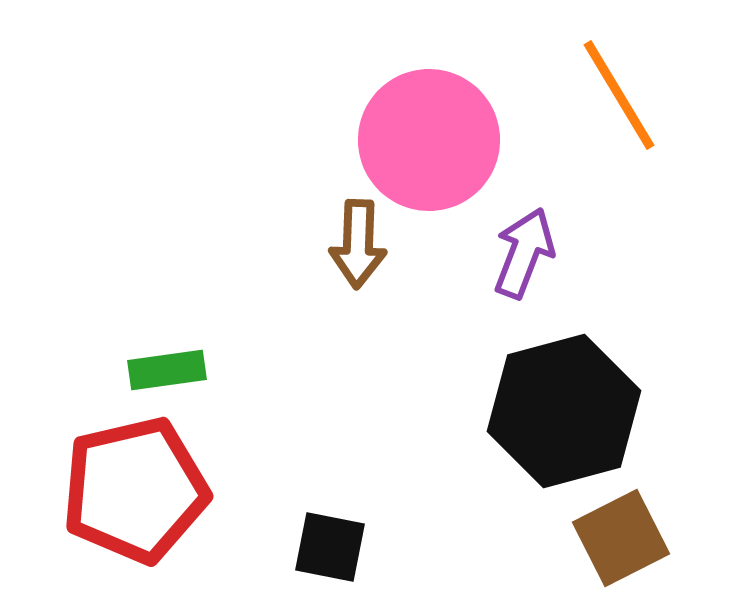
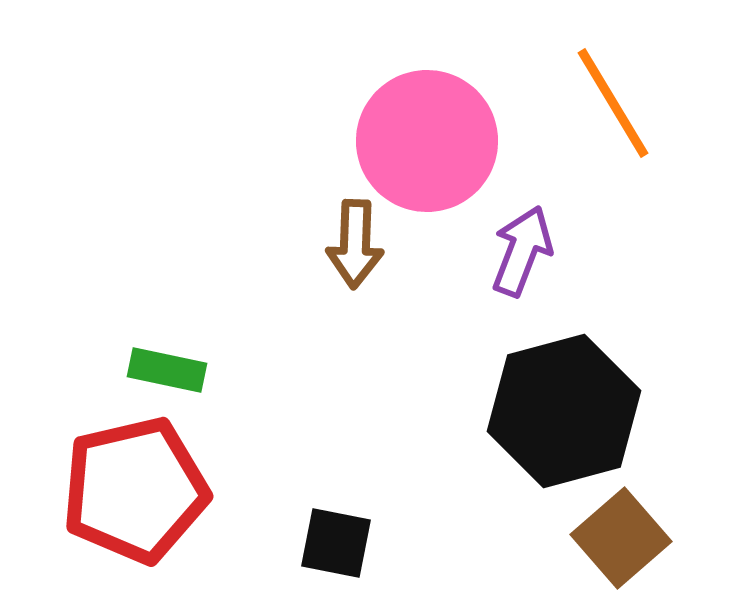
orange line: moved 6 px left, 8 px down
pink circle: moved 2 px left, 1 px down
brown arrow: moved 3 px left
purple arrow: moved 2 px left, 2 px up
green rectangle: rotated 20 degrees clockwise
brown square: rotated 14 degrees counterclockwise
black square: moved 6 px right, 4 px up
